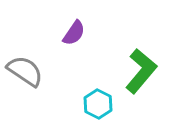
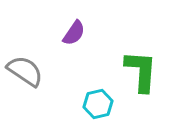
green L-shape: rotated 36 degrees counterclockwise
cyan hexagon: rotated 20 degrees clockwise
